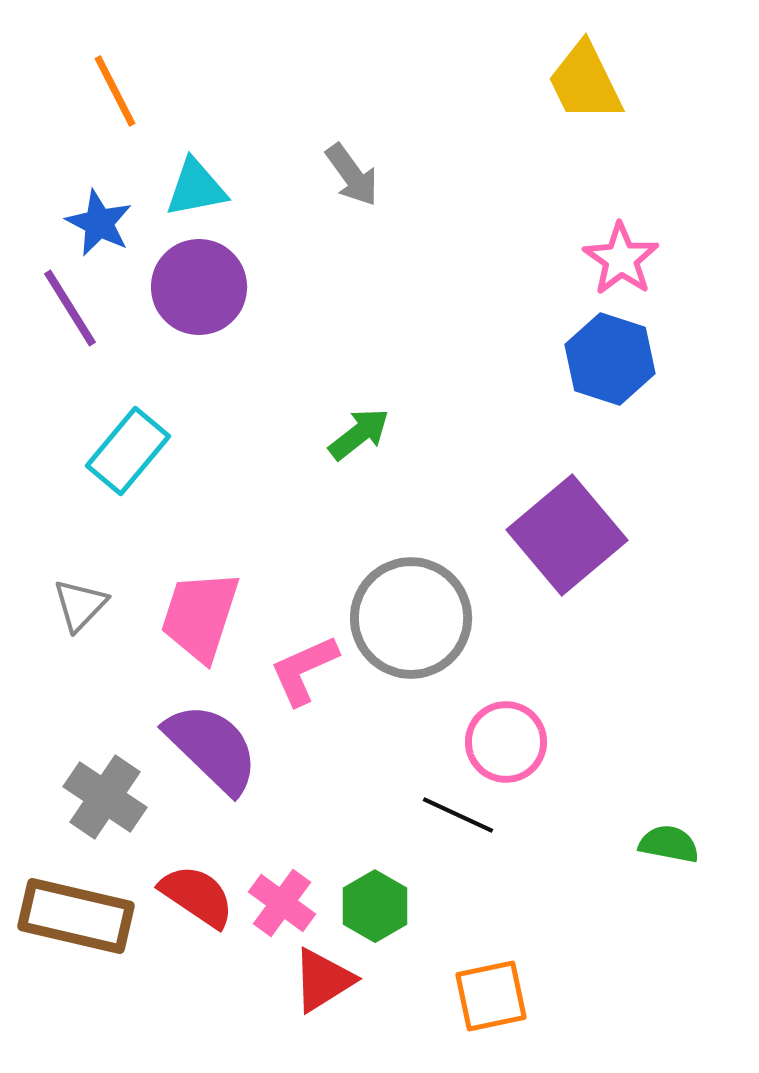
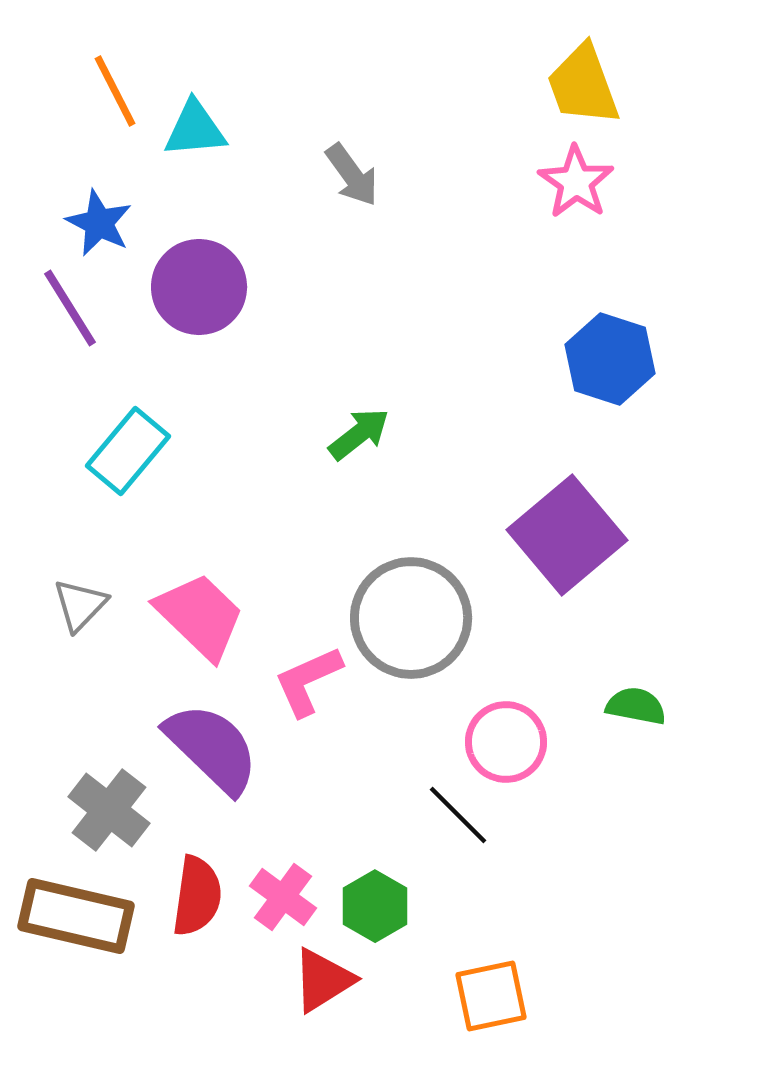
yellow trapezoid: moved 2 px left, 3 px down; rotated 6 degrees clockwise
cyan triangle: moved 1 px left, 59 px up; rotated 6 degrees clockwise
pink star: moved 45 px left, 77 px up
pink trapezoid: rotated 116 degrees clockwise
pink L-shape: moved 4 px right, 11 px down
gray cross: moved 4 px right, 13 px down; rotated 4 degrees clockwise
black line: rotated 20 degrees clockwise
green semicircle: moved 33 px left, 138 px up
red semicircle: rotated 64 degrees clockwise
pink cross: moved 1 px right, 6 px up
